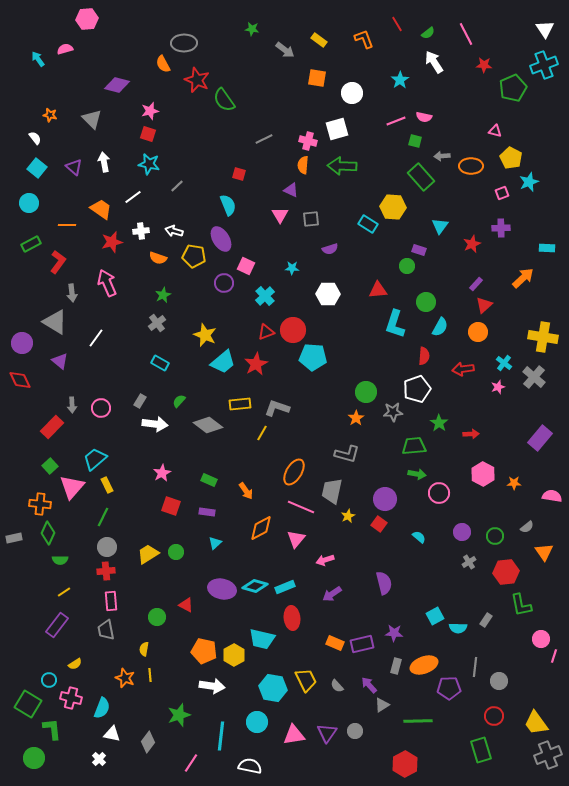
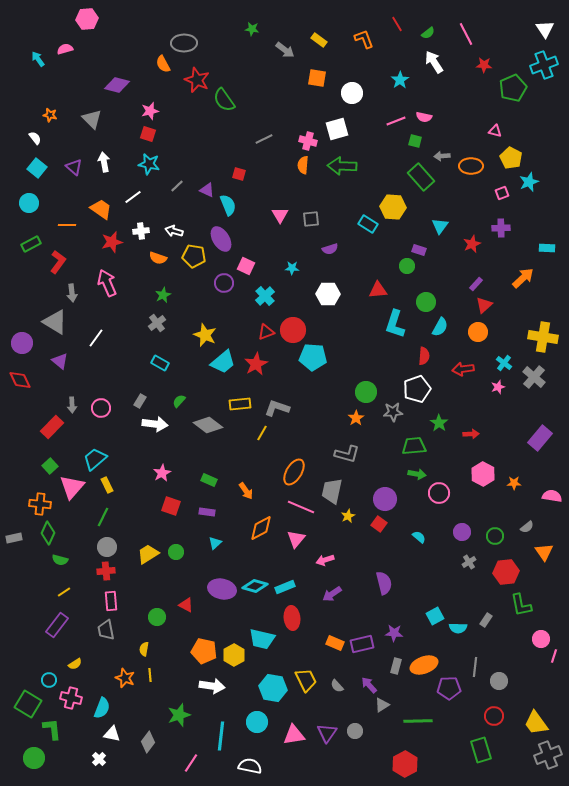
purple triangle at (291, 190): moved 84 px left
green semicircle at (60, 560): rotated 14 degrees clockwise
